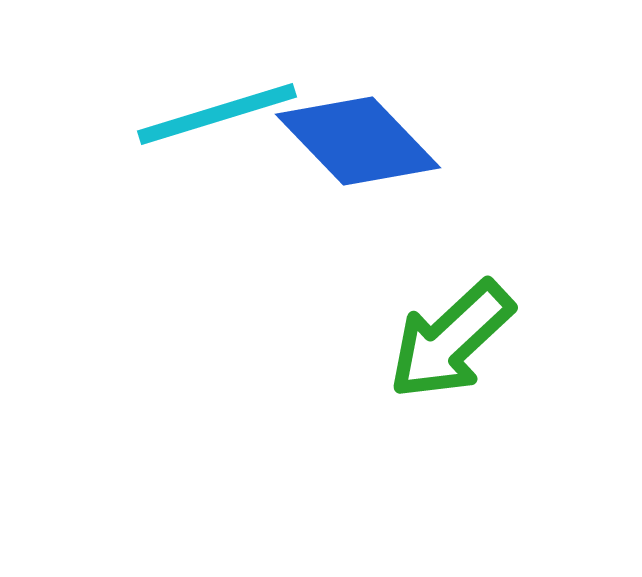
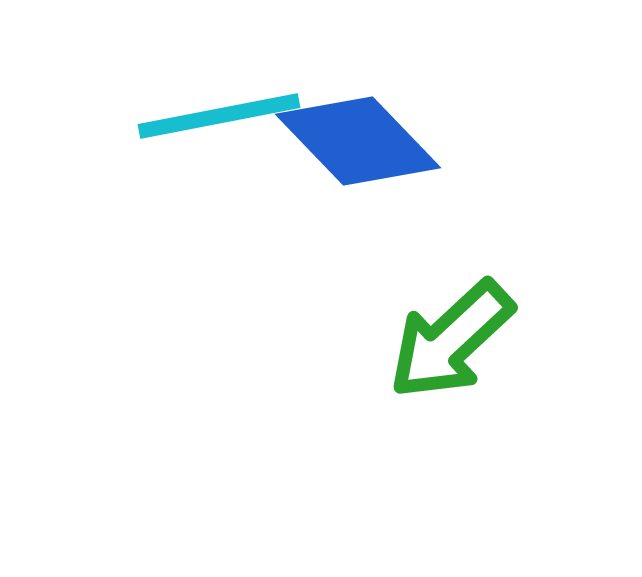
cyan line: moved 2 px right, 2 px down; rotated 6 degrees clockwise
